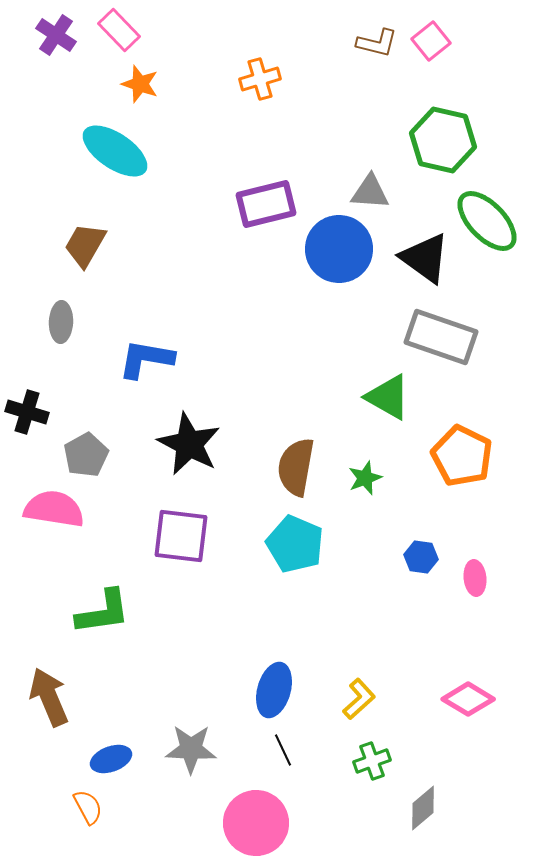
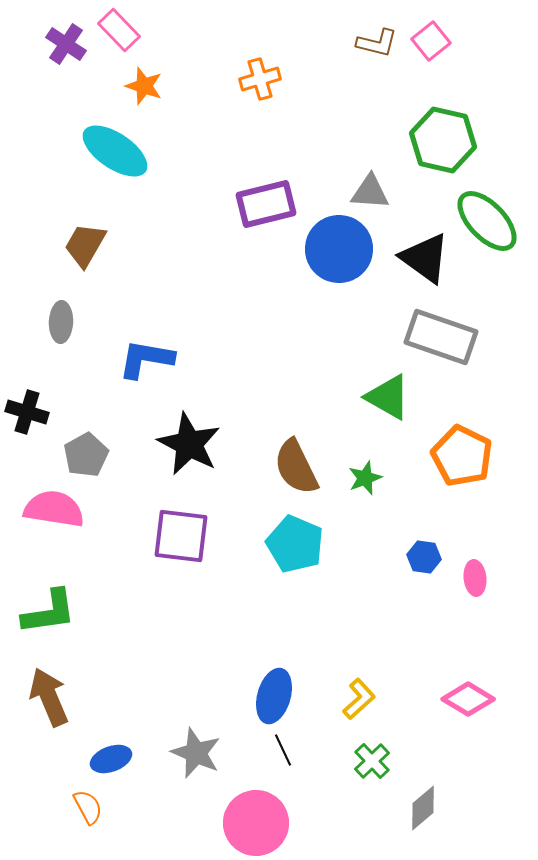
purple cross at (56, 35): moved 10 px right, 9 px down
orange star at (140, 84): moved 4 px right, 2 px down
brown semicircle at (296, 467): rotated 36 degrees counterclockwise
blue hexagon at (421, 557): moved 3 px right
green L-shape at (103, 612): moved 54 px left
blue ellipse at (274, 690): moved 6 px down
gray star at (191, 749): moved 5 px right, 4 px down; rotated 21 degrees clockwise
green cross at (372, 761): rotated 24 degrees counterclockwise
